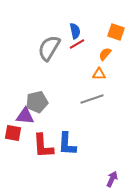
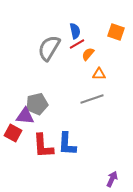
orange semicircle: moved 17 px left
gray pentagon: moved 2 px down
red square: rotated 18 degrees clockwise
